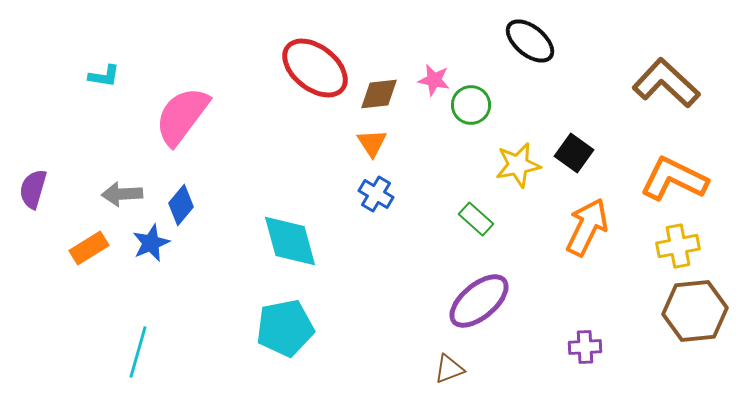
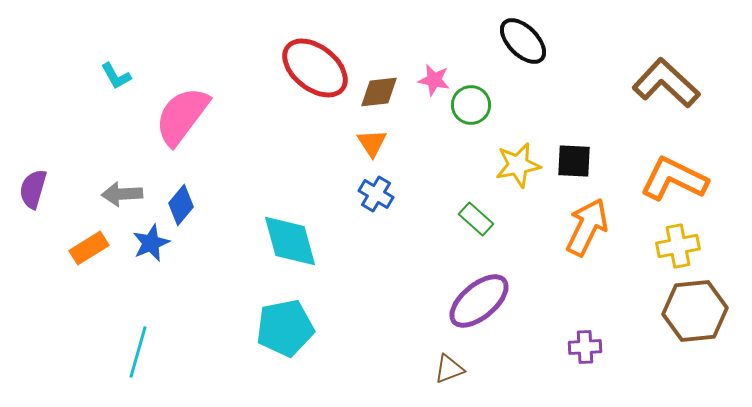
black ellipse: moved 7 px left; rotated 6 degrees clockwise
cyan L-shape: moved 12 px right; rotated 52 degrees clockwise
brown diamond: moved 2 px up
black square: moved 8 px down; rotated 33 degrees counterclockwise
